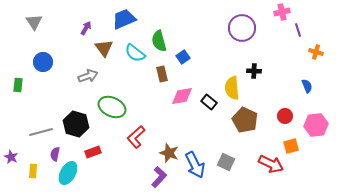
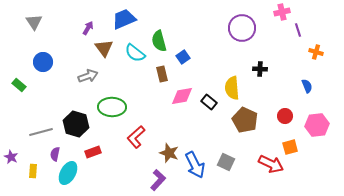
purple arrow: moved 2 px right
black cross: moved 6 px right, 2 px up
green rectangle: moved 1 px right; rotated 56 degrees counterclockwise
green ellipse: rotated 24 degrees counterclockwise
pink hexagon: moved 1 px right
orange square: moved 1 px left, 1 px down
purple L-shape: moved 1 px left, 3 px down
